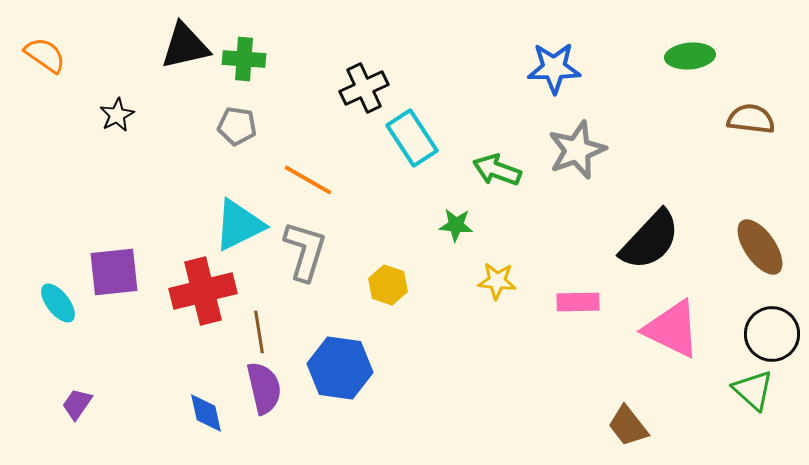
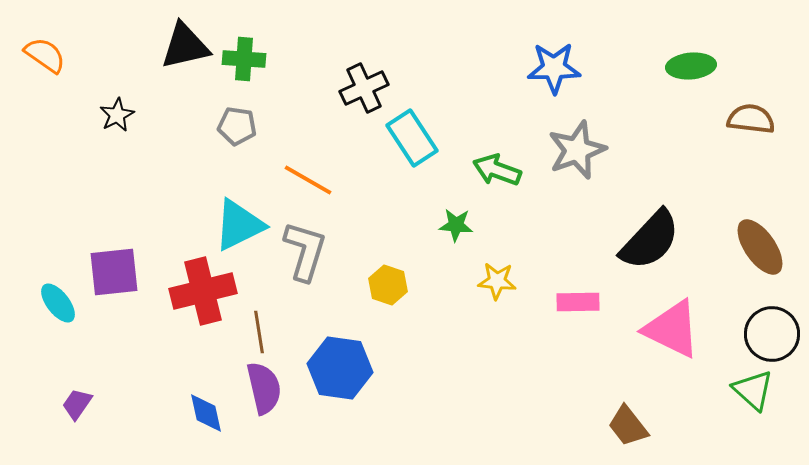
green ellipse: moved 1 px right, 10 px down
